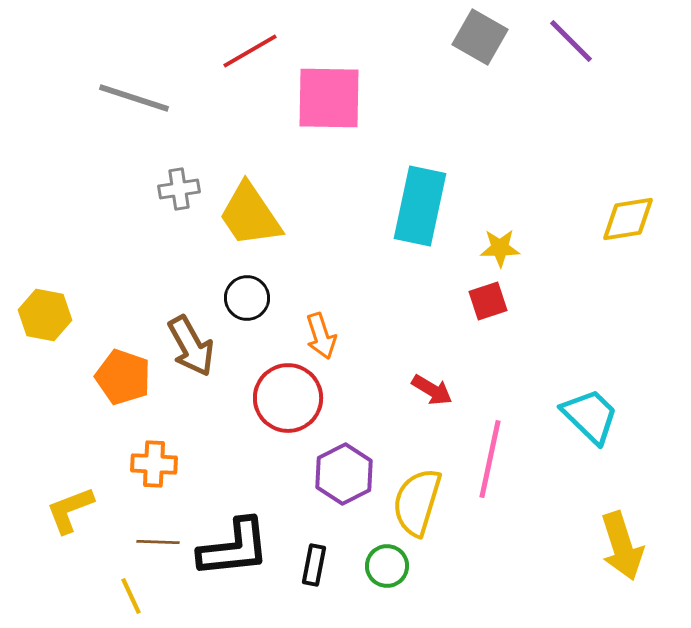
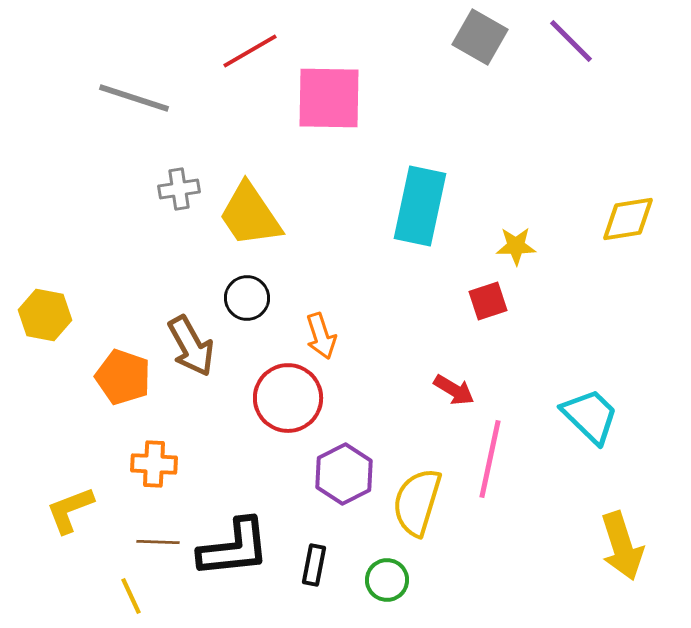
yellow star: moved 16 px right, 2 px up
red arrow: moved 22 px right
green circle: moved 14 px down
